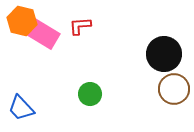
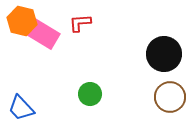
red L-shape: moved 3 px up
brown circle: moved 4 px left, 8 px down
